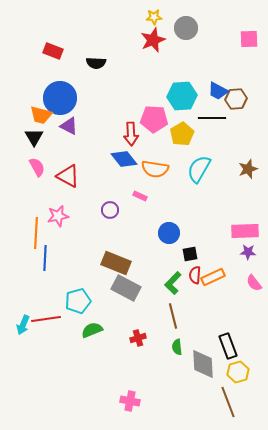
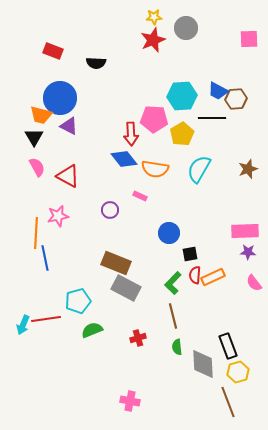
blue line at (45, 258): rotated 15 degrees counterclockwise
